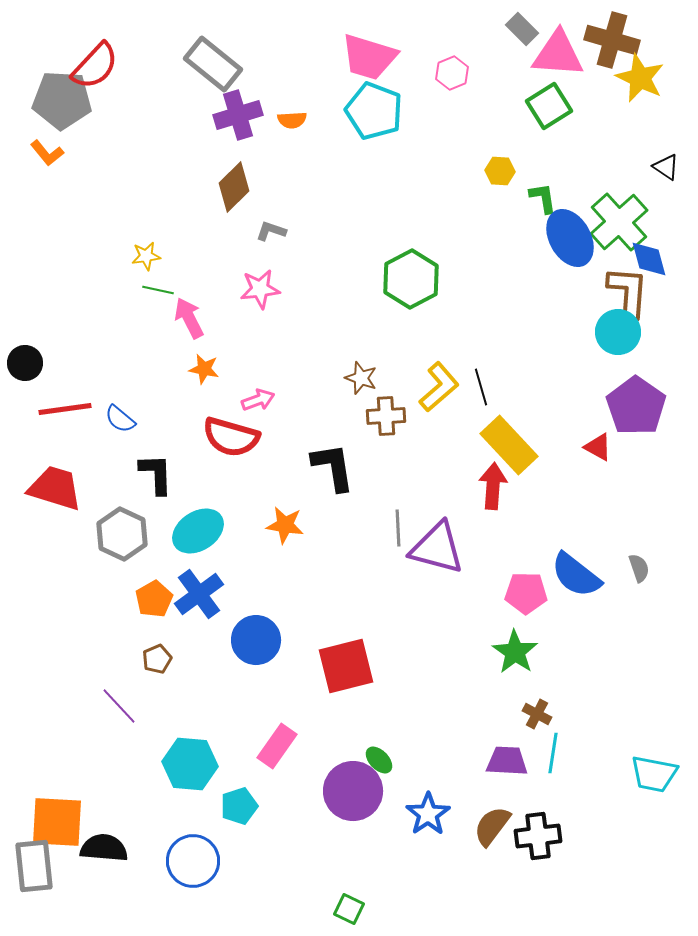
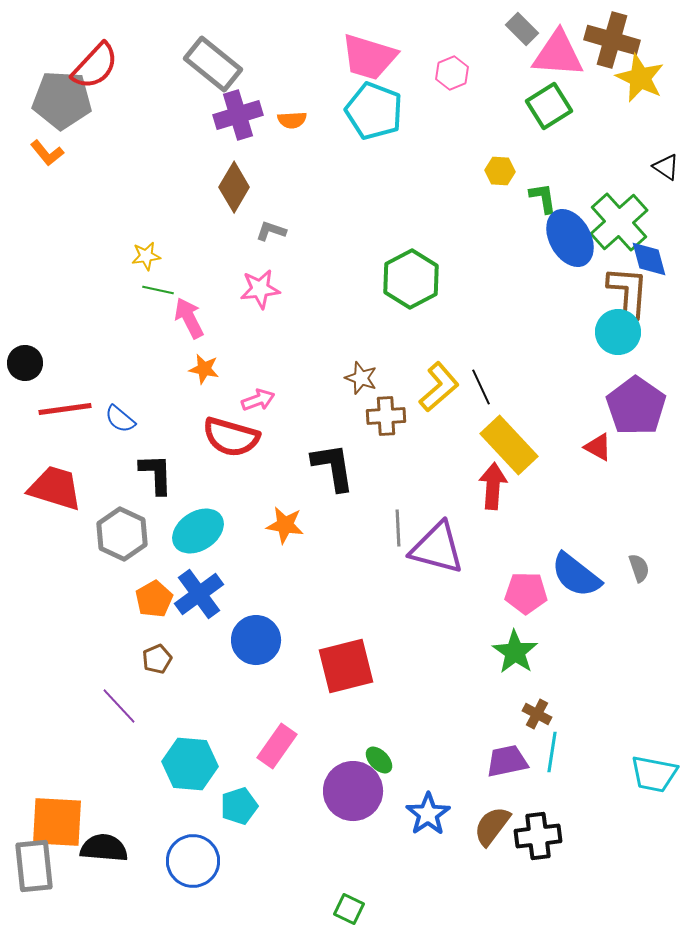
brown diamond at (234, 187): rotated 15 degrees counterclockwise
black line at (481, 387): rotated 9 degrees counterclockwise
cyan line at (553, 753): moved 1 px left, 1 px up
purple trapezoid at (507, 761): rotated 15 degrees counterclockwise
